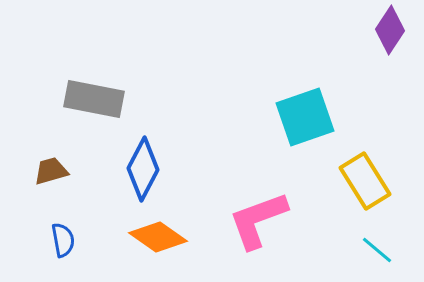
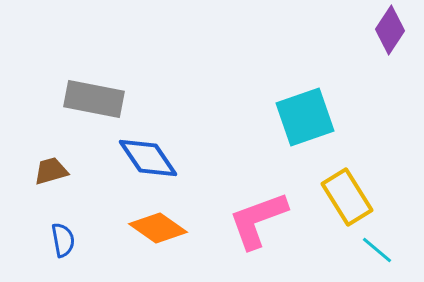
blue diamond: moved 5 px right, 11 px up; rotated 62 degrees counterclockwise
yellow rectangle: moved 18 px left, 16 px down
orange diamond: moved 9 px up
